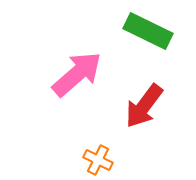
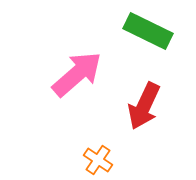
red arrow: rotated 12 degrees counterclockwise
orange cross: rotated 8 degrees clockwise
